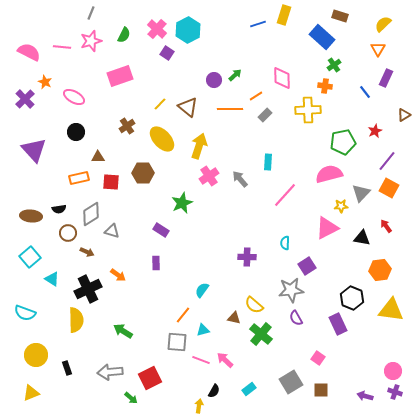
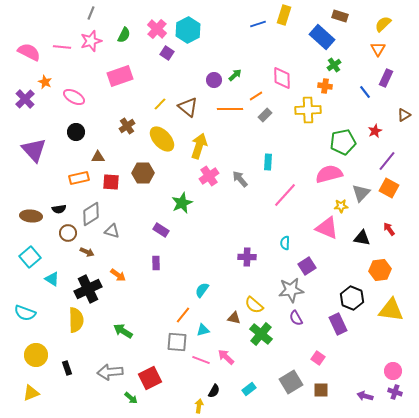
red arrow at (386, 226): moved 3 px right, 3 px down
pink triangle at (327, 228): rotated 50 degrees clockwise
pink arrow at (225, 360): moved 1 px right, 3 px up
